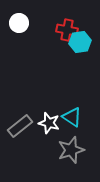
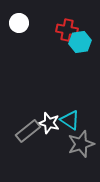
cyan triangle: moved 2 px left, 3 px down
gray rectangle: moved 8 px right, 5 px down
gray star: moved 10 px right, 6 px up
